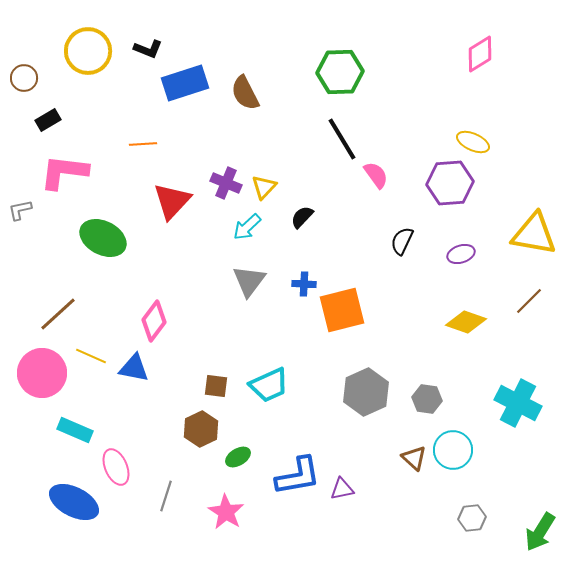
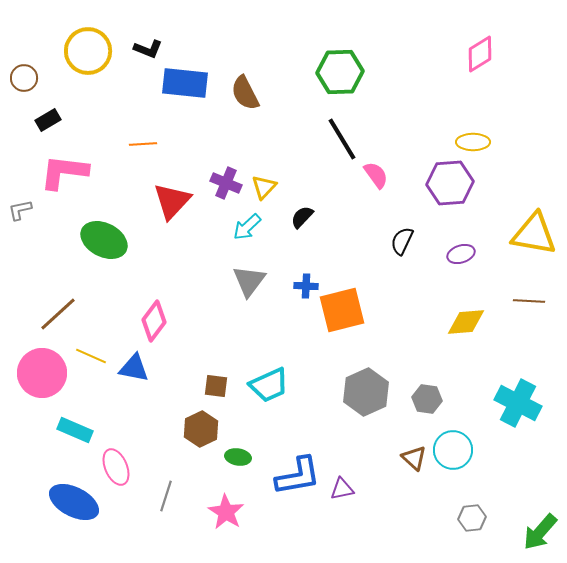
blue rectangle at (185, 83): rotated 24 degrees clockwise
yellow ellipse at (473, 142): rotated 24 degrees counterclockwise
green ellipse at (103, 238): moved 1 px right, 2 px down
blue cross at (304, 284): moved 2 px right, 2 px down
brown line at (529, 301): rotated 48 degrees clockwise
yellow diamond at (466, 322): rotated 24 degrees counterclockwise
green ellipse at (238, 457): rotated 40 degrees clockwise
green arrow at (540, 532): rotated 9 degrees clockwise
